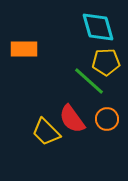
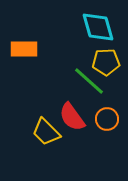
red semicircle: moved 2 px up
